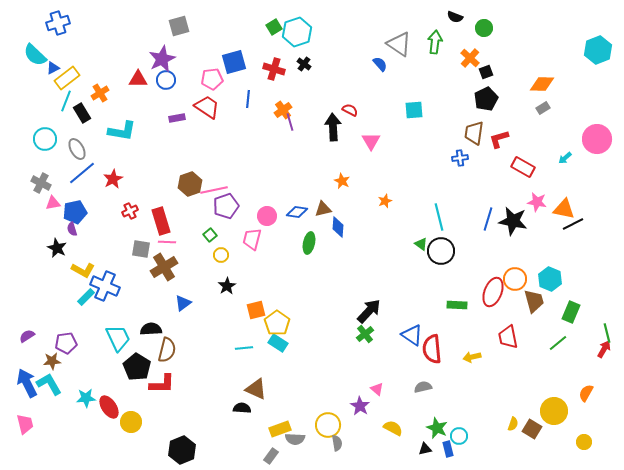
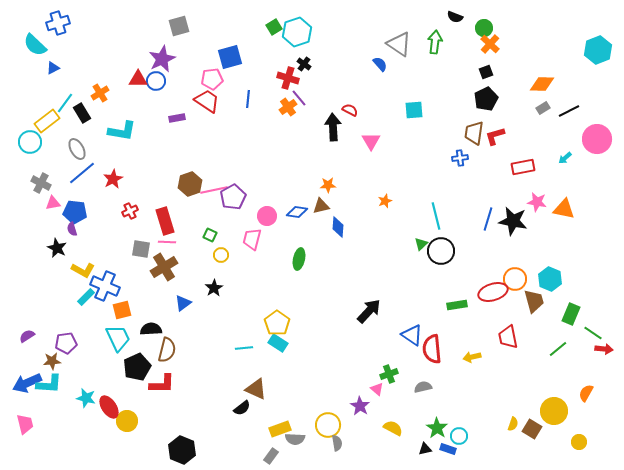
cyan semicircle at (35, 55): moved 10 px up
orange cross at (470, 58): moved 20 px right, 14 px up
blue square at (234, 62): moved 4 px left, 5 px up
red cross at (274, 69): moved 14 px right, 9 px down
yellow rectangle at (67, 78): moved 20 px left, 43 px down
blue circle at (166, 80): moved 10 px left, 1 px down
cyan line at (66, 101): moved 1 px left, 2 px down; rotated 15 degrees clockwise
red trapezoid at (207, 107): moved 6 px up
orange cross at (283, 110): moved 5 px right, 3 px up
purple line at (290, 122): moved 9 px right, 24 px up; rotated 24 degrees counterclockwise
cyan circle at (45, 139): moved 15 px left, 3 px down
red L-shape at (499, 139): moved 4 px left, 3 px up
red rectangle at (523, 167): rotated 40 degrees counterclockwise
orange star at (342, 181): moved 14 px left, 4 px down; rotated 28 degrees counterclockwise
purple pentagon at (226, 206): moved 7 px right, 9 px up; rotated 10 degrees counterclockwise
brown triangle at (323, 209): moved 2 px left, 3 px up
blue pentagon at (75, 212): rotated 20 degrees clockwise
cyan line at (439, 217): moved 3 px left, 1 px up
red rectangle at (161, 221): moved 4 px right
black line at (573, 224): moved 4 px left, 113 px up
green square at (210, 235): rotated 24 degrees counterclockwise
green ellipse at (309, 243): moved 10 px left, 16 px down
green triangle at (421, 244): rotated 40 degrees clockwise
black star at (227, 286): moved 13 px left, 2 px down
red ellipse at (493, 292): rotated 52 degrees clockwise
green rectangle at (457, 305): rotated 12 degrees counterclockwise
orange square at (256, 310): moved 134 px left
green rectangle at (571, 312): moved 2 px down
green line at (607, 333): moved 14 px left; rotated 42 degrees counterclockwise
green cross at (365, 334): moved 24 px right, 40 px down; rotated 18 degrees clockwise
green line at (558, 343): moved 6 px down
red arrow at (604, 349): rotated 66 degrees clockwise
black pentagon at (137, 367): rotated 16 degrees clockwise
blue arrow at (27, 383): rotated 88 degrees counterclockwise
cyan L-shape at (49, 384): rotated 124 degrees clockwise
cyan star at (86, 398): rotated 18 degrees clockwise
black semicircle at (242, 408): rotated 138 degrees clockwise
yellow circle at (131, 422): moved 4 px left, 1 px up
green star at (437, 428): rotated 10 degrees clockwise
yellow circle at (584, 442): moved 5 px left
blue rectangle at (448, 449): rotated 56 degrees counterclockwise
black hexagon at (182, 450): rotated 16 degrees counterclockwise
